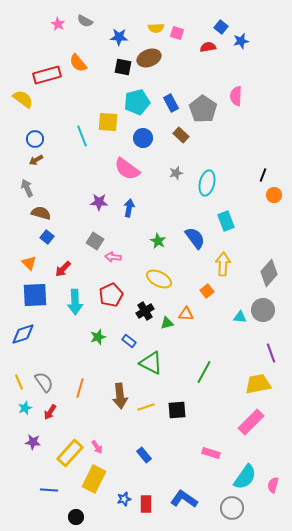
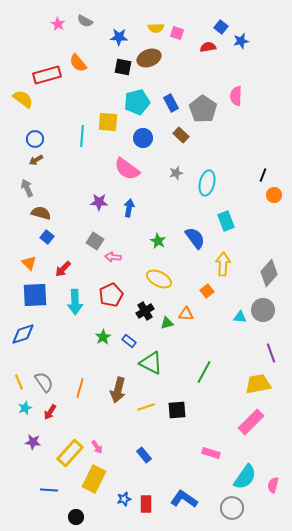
cyan line at (82, 136): rotated 25 degrees clockwise
green star at (98, 337): moved 5 px right; rotated 14 degrees counterclockwise
brown arrow at (120, 396): moved 2 px left, 6 px up; rotated 20 degrees clockwise
